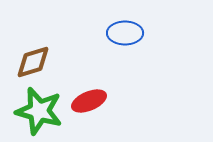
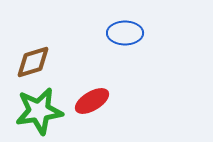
red ellipse: moved 3 px right; rotated 8 degrees counterclockwise
green star: rotated 24 degrees counterclockwise
